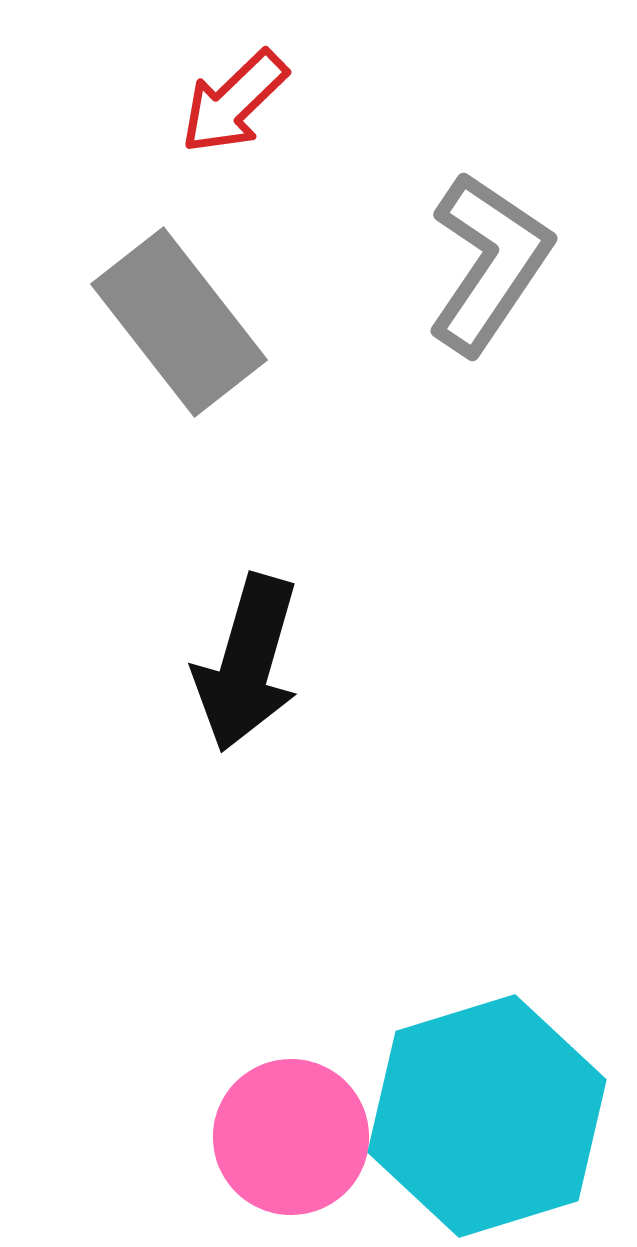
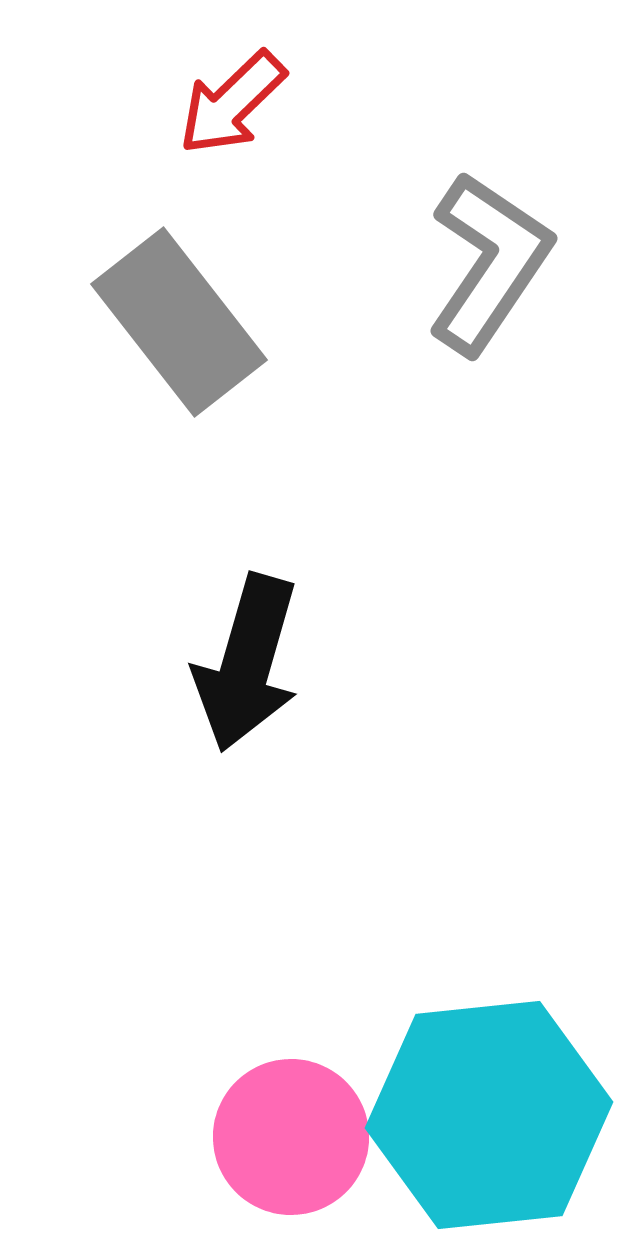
red arrow: moved 2 px left, 1 px down
cyan hexagon: moved 2 px right, 1 px up; rotated 11 degrees clockwise
